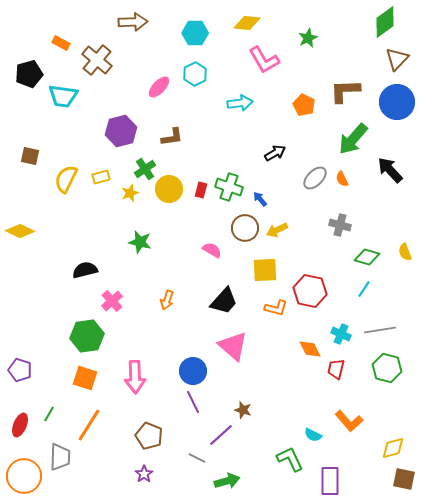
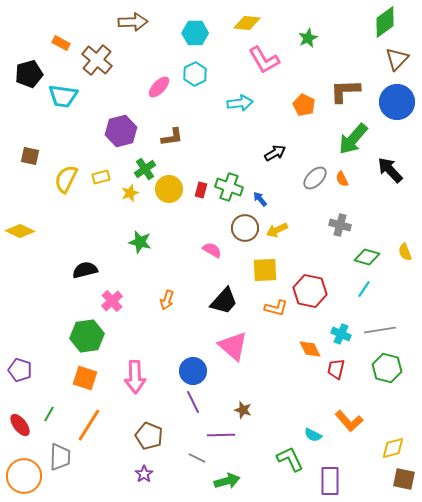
red ellipse at (20, 425): rotated 60 degrees counterclockwise
purple line at (221, 435): rotated 40 degrees clockwise
